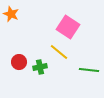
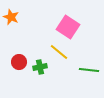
orange star: moved 3 px down
